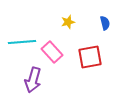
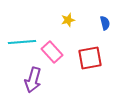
yellow star: moved 2 px up
red square: moved 1 px down
